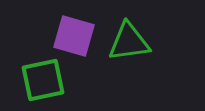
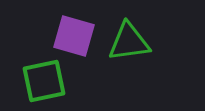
green square: moved 1 px right, 1 px down
